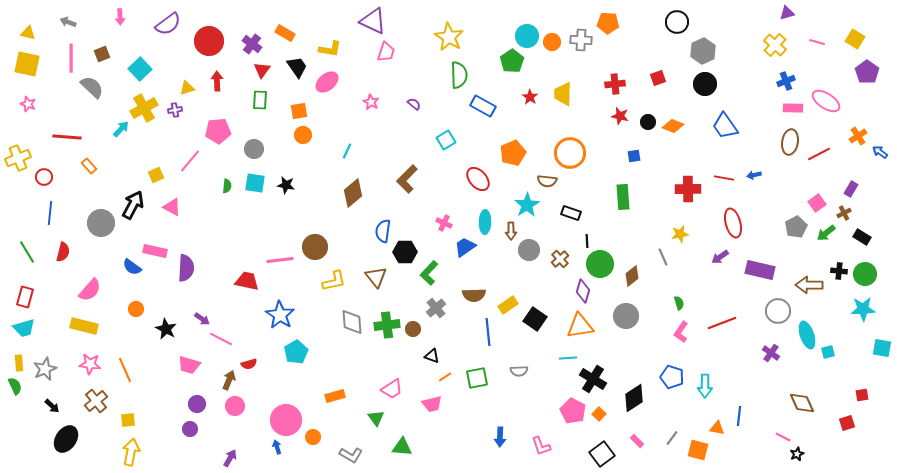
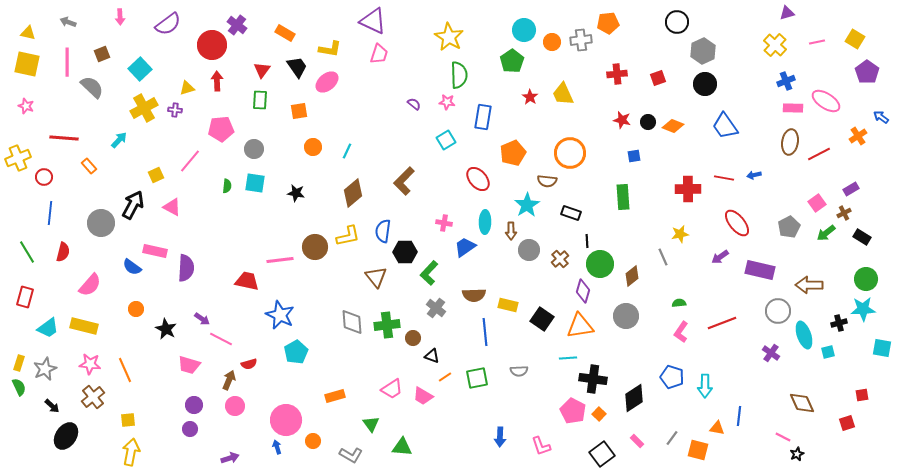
orange pentagon at (608, 23): rotated 10 degrees counterclockwise
cyan circle at (527, 36): moved 3 px left, 6 px up
gray cross at (581, 40): rotated 10 degrees counterclockwise
red circle at (209, 41): moved 3 px right, 4 px down
pink line at (817, 42): rotated 28 degrees counterclockwise
purple cross at (252, 44): moved 15 px left, 19 px up
pink trapezoid at (386, 52): moved 7 px left, 2 px down
pink line at (71, 58): moved 4 px left, 4 px down
red cross at (615, 84): moved 2 px right, 10 px up
yellow trapezoid at (563, 94): rotated 25 degrees counterclockwise
pink star at (371, 102): moved 76 px right; rotated 21 degrees counterclockwise
pink star at (28, 104): moved 2 px left, 2 px down
blue rectangle at (483, 106): moved 11 px down; rotated 70 degrees clockwise
purple cross at (175, 110): rotated 16 degrees clockwise
red star at (620, 116): moved 2 px right, 4 px down
cyan arrow at (121, 129): moved 2 px left, 11 px down
pink pentagon at (218, 131): moved 3 px right, 2 px up
orange circle at (303, 135): moved 10 px right, 12 px down
red line at (67, 137): moved 3 px left, 1 px down
blue arrow at (880, 152): moved 1 px right, 35 px up
brown L-shape at (407, 179): moved 3 px left, 2 px down
black star at (286, 185): moved 10 px right, 8 px down
purple rectangle at (851, 189): rotated 28 degrees clockwise
pink cross at (444, 223): rotated 14 degrees counterclockwise
red ellipse at (733, 223): moved 4 px right; rotated 24 degrees counterclockwise
gray pentagon at (796, 227): moved 7 px left
black cross at (839, 271): moved 52 px down; rotated 21 degrees counterclockwise
green circle at (865, 274): moved 1 px right, 5 px down
yellow L-shape at (334, 281): moved 14 px right, 45 px up
pink semicircle at (90, 290): moved 5 px up
green semicircle at (679, 303): rotated 80 degrees counterclockwise
yellow rectangle at (508, 305): rotated 48 degrees clockwise
gray cross at (436, 308): rotated 12 degrees counterclockwise
blue star at (280, 315): rotated 8 degrees counterclockwise
black square at (535, 319): moved 7 px right
cyan trapezoid at (24, 328): moved 24 px right; rotated 20 degrees counterclockwise
brown circle at (413, 329): moved 9 px down
blue line at (488, 332): moved 3 px left
cyan ellipse at (807, 335): moved 3 px left
yellow rectangle at (19, 363): rotated 21 degrees clockwise
black cross at (593, 379): rotated 24 degrees counterclockwise
green semicircle at (15, 386): moved 4 px right, 1 px down
brown cross at (96, 401): moved 3 px left, 4 px up
purple circle at (197, 404): moved 3 px left, 1 px down
pink trapezoid at (432, 404): moved 9 px left, 8 px up; rotated 45 degrees clockwise
green triangle at (376, 418): moved 5 px left, 6 px down
orange circle at (313, 437): moved 4 px down
black ellipse at (66, 439): moved 3 px up
purple arrow at (230, 458): rotated 42 degrees clockwise
